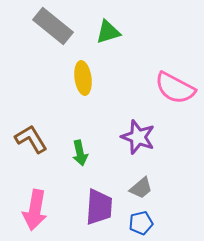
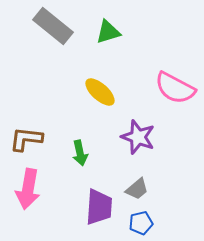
yellow ellipse: moved 17 px right, 14 px down; rotated 40 degrees counterclockwise
brown L-shape: moved 5 px left; rotated 52 degrees counterclockwise
gray trapezoid: moved 4 px left, 1 px down
pink arrow: moved 7 px left, 21 px up
